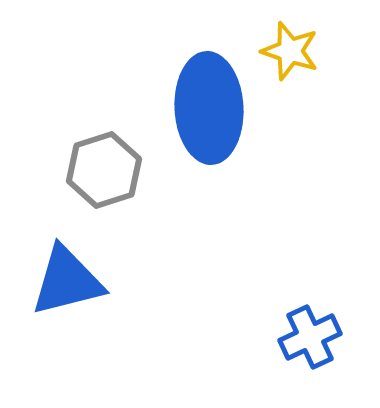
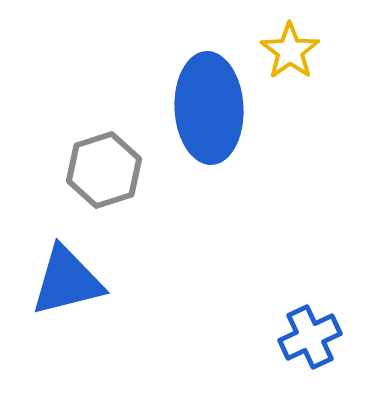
yellow star: rotated 18 degrees clockwise
